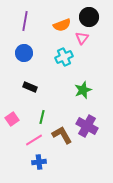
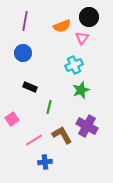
orange semicircle: moved 1 px down
blue circle: moved 1 px left
cyan cross: moved 10 px right, 8 px down
green star: moved 2 px left
green line: moved 7 px right, 10 px up
blue cross: moved 6 px right
